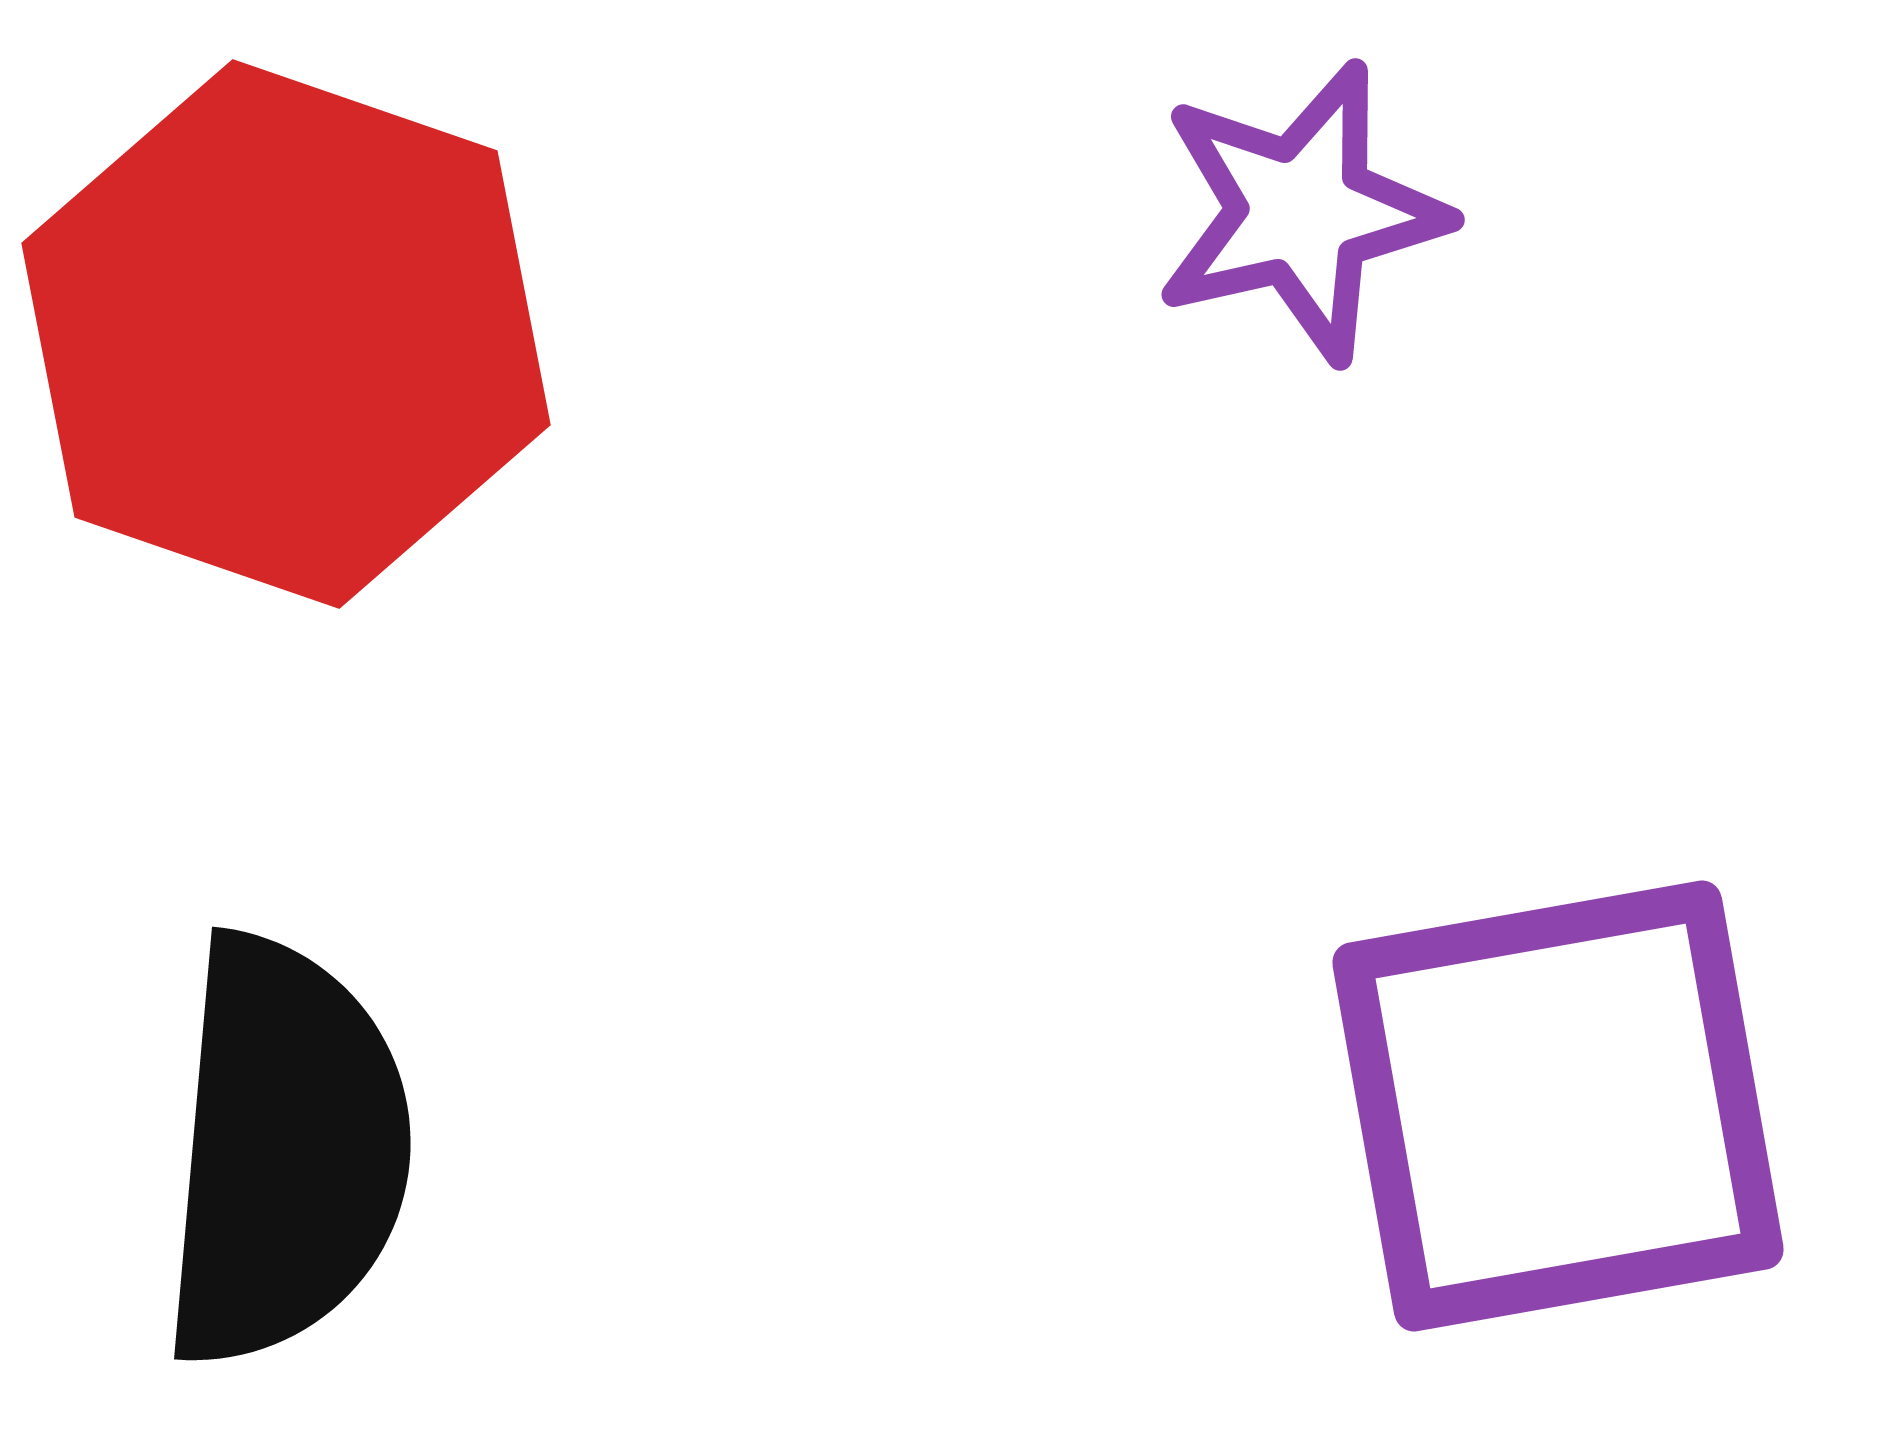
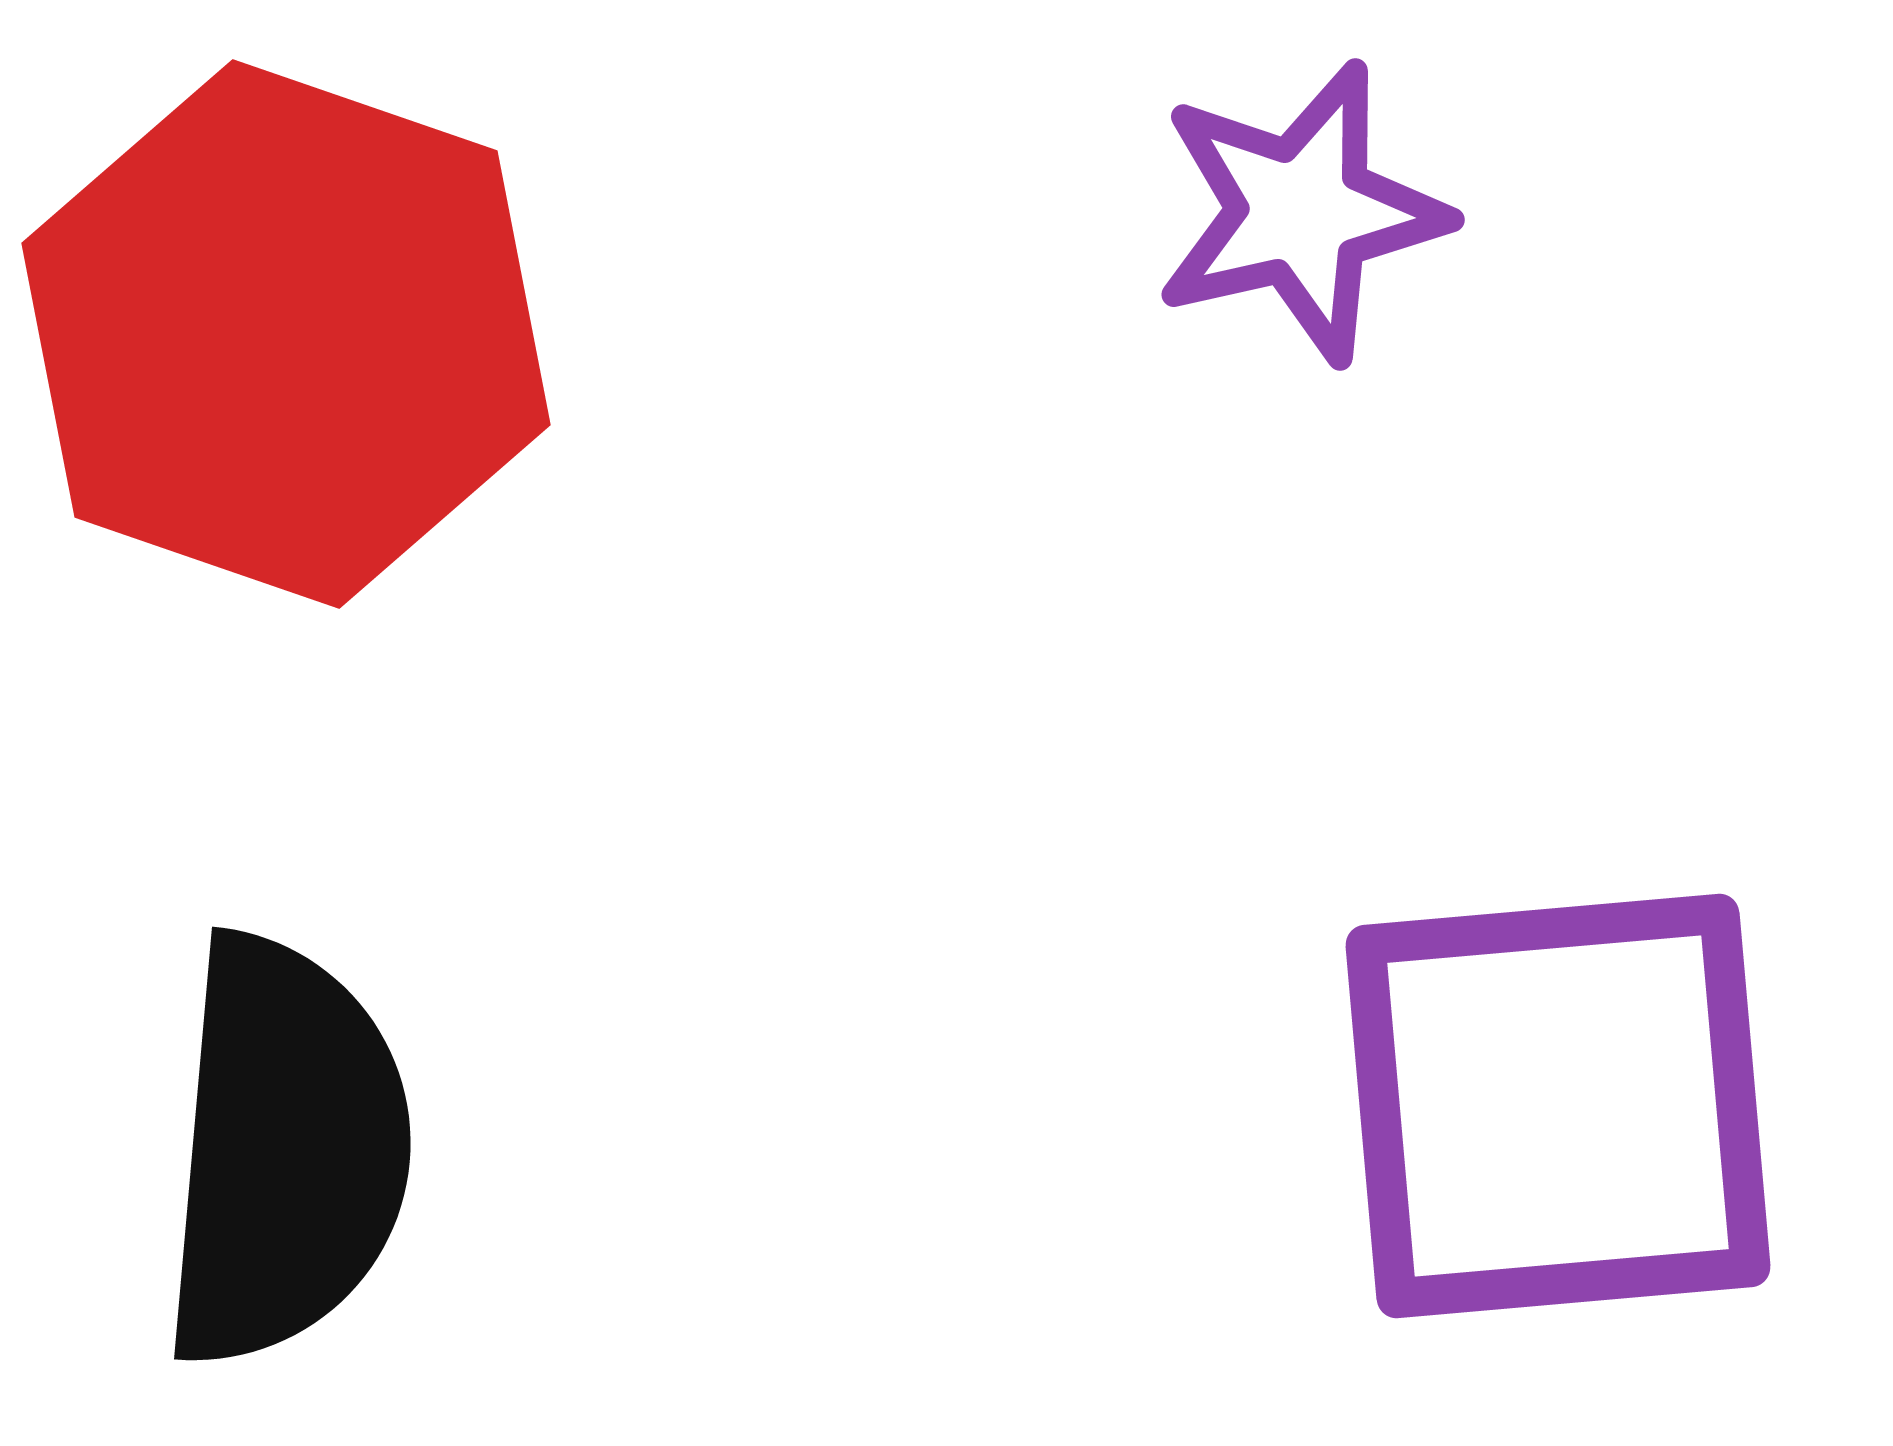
purple square: rotated 5 degrees clockwise
